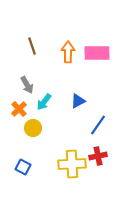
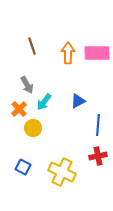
orange arrow: moved 1 px down
blue line: rotated 30 degrees counterclockwise
yellow cross: moved 10 px left, 8 px down; rotated 28 degrees clockwise
